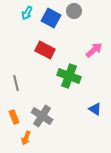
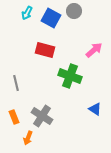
red rectangle: rotated 12 degrees counterclockwise
green cross: moved 1 px right
orange arrow: moved 2 px right
